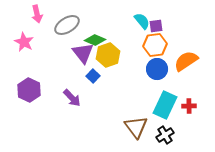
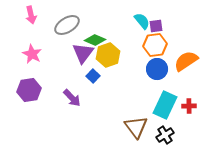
pink arrow: moved 6 px left, 1 px down
pink star: moved 8 px right, 12 px down
purple triangle: rotated 15 degrees clockwise
purple hexagon: rotated 25 degrees clockwise
